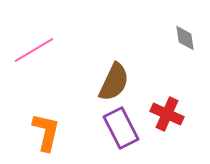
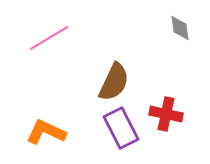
gray diamond: moved 5 px left, 10 px up
pink line: moved 15 px right, 12 px up
red cross: moved 1 px left; rotated 12 degrees counterclockwise
orange L-shape: rotated 78 degrees counterclockwise
